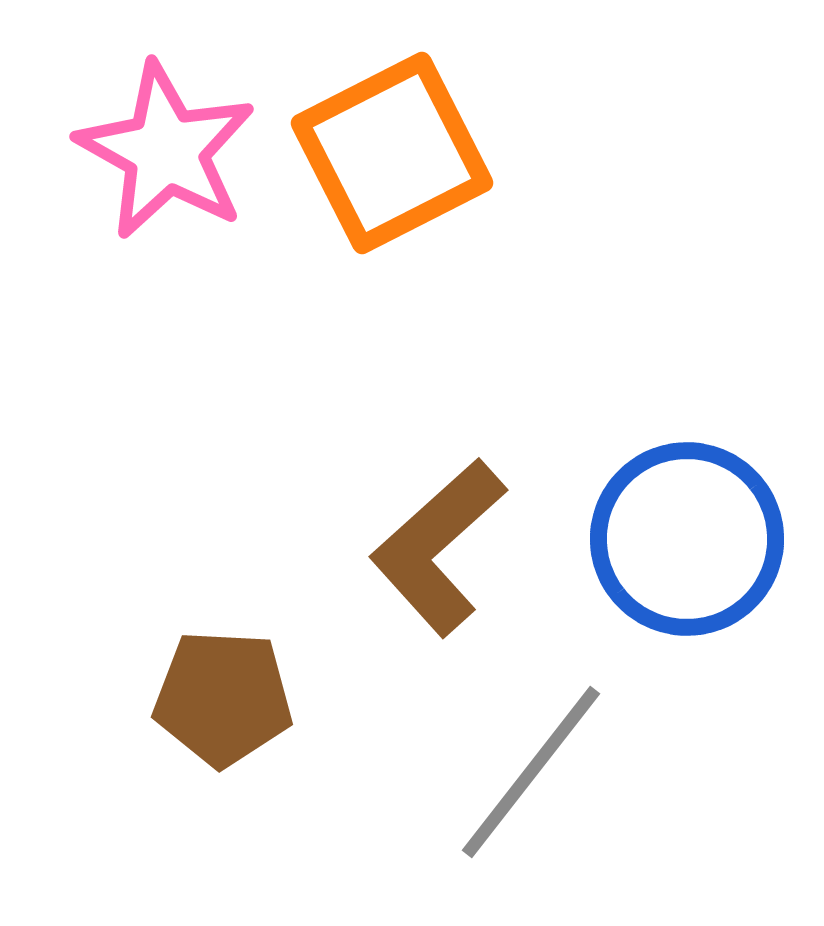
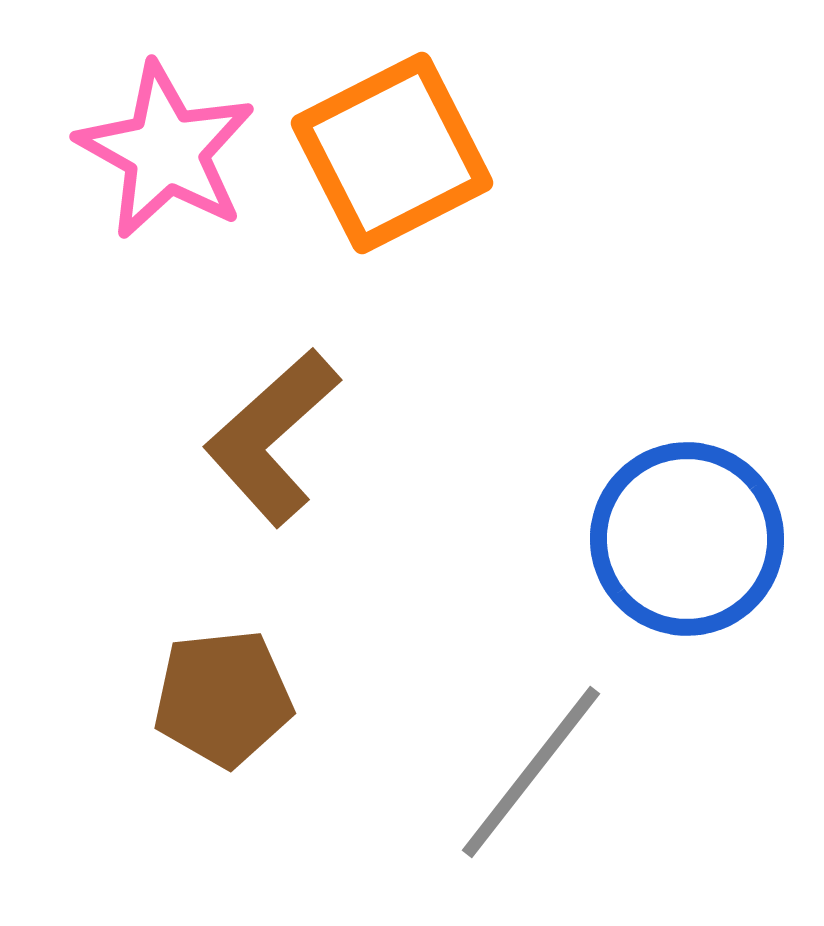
brown L-shape: moved 166 px left, 110 px up
brown pentagon: rotated 9 degrees counterclockwise
